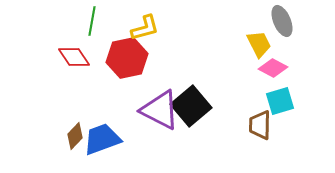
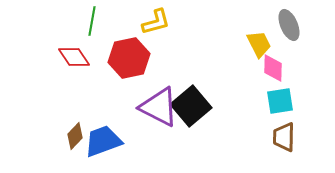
gray ellipse: moved 7 px right, 4 px down
yellow L-shape: moved 11 px right, 6 px up
red hexagon: moved 2 px right
pink diamond: rotated 64 degrees clockwise
cyan square: rotated 8 degrees clockwise
purple triangle: moved 1 px left, 3 px up
brown trapezoid: moved 24 px right, 12 px down
blue trapezoid: moved 1 px right, 2 px down
